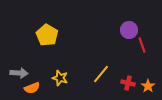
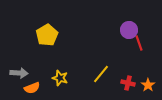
yellow pentagon: rotated 10 degrees clockwise
red line: moved 3 px left, 2 px up
orange star: moved 1 px up
